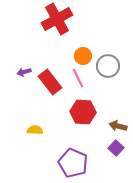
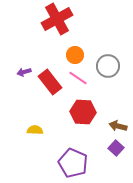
orange circle: moved 8 px left, 1 px up
pink line: rotated 30 degrees counterclockwise
